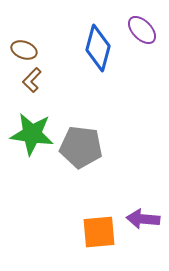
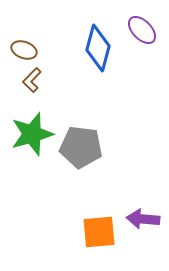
green star: rotated 24 degrees counterclockwise
